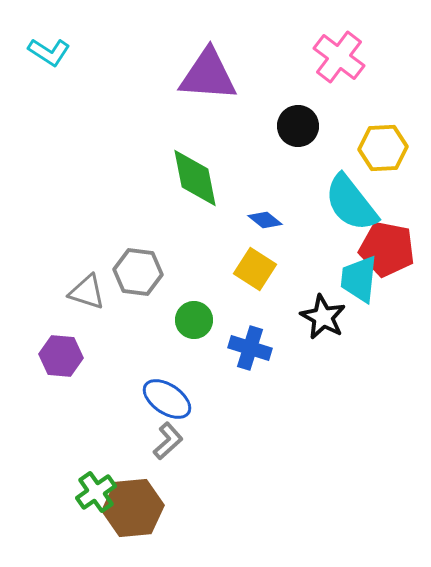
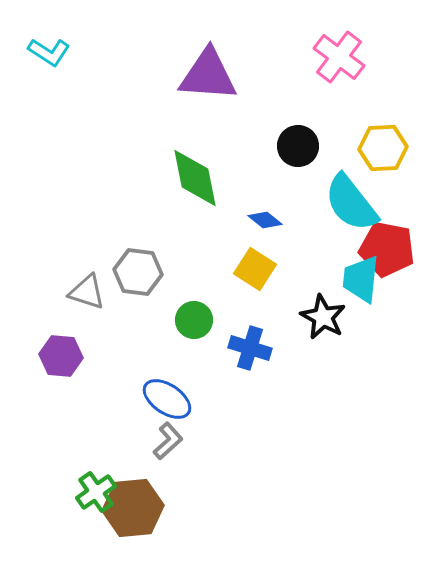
black circle: moved 20 px down
cyan trapezoid: moved 2 px right
